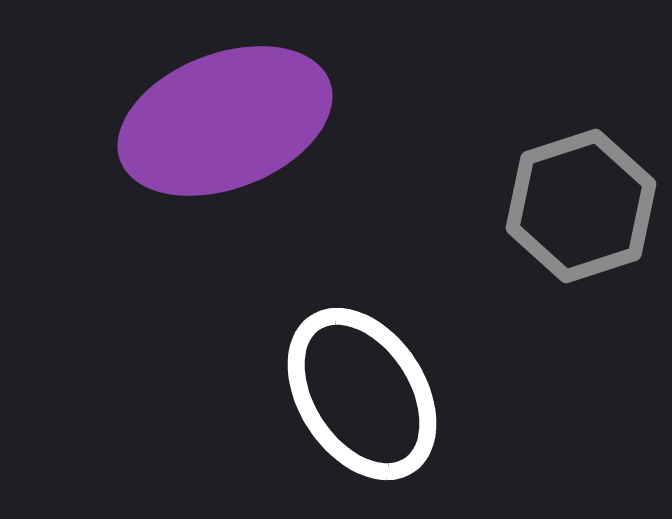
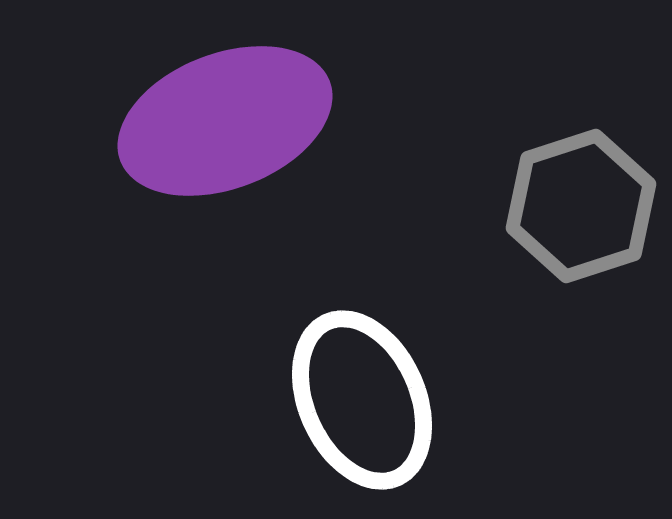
white ellipse: moved 6 px down; rotated 9 degrees clockwise
